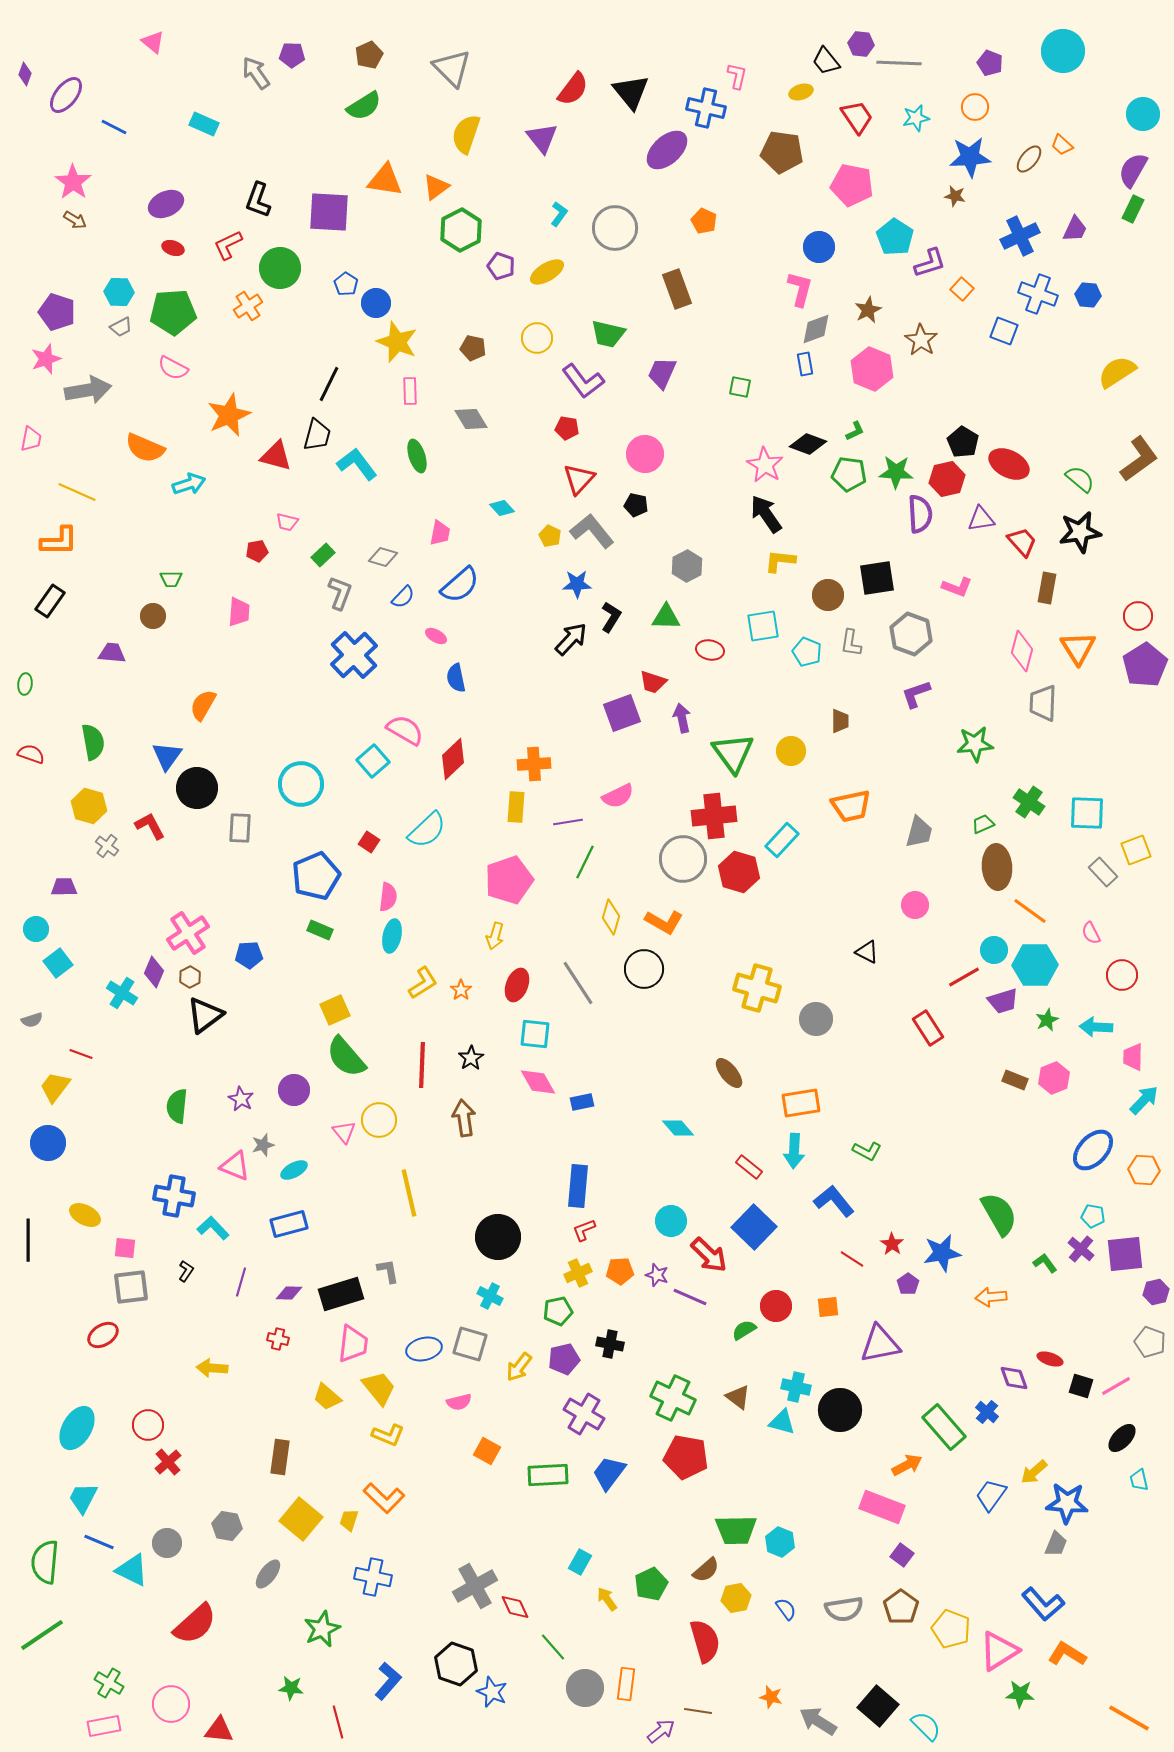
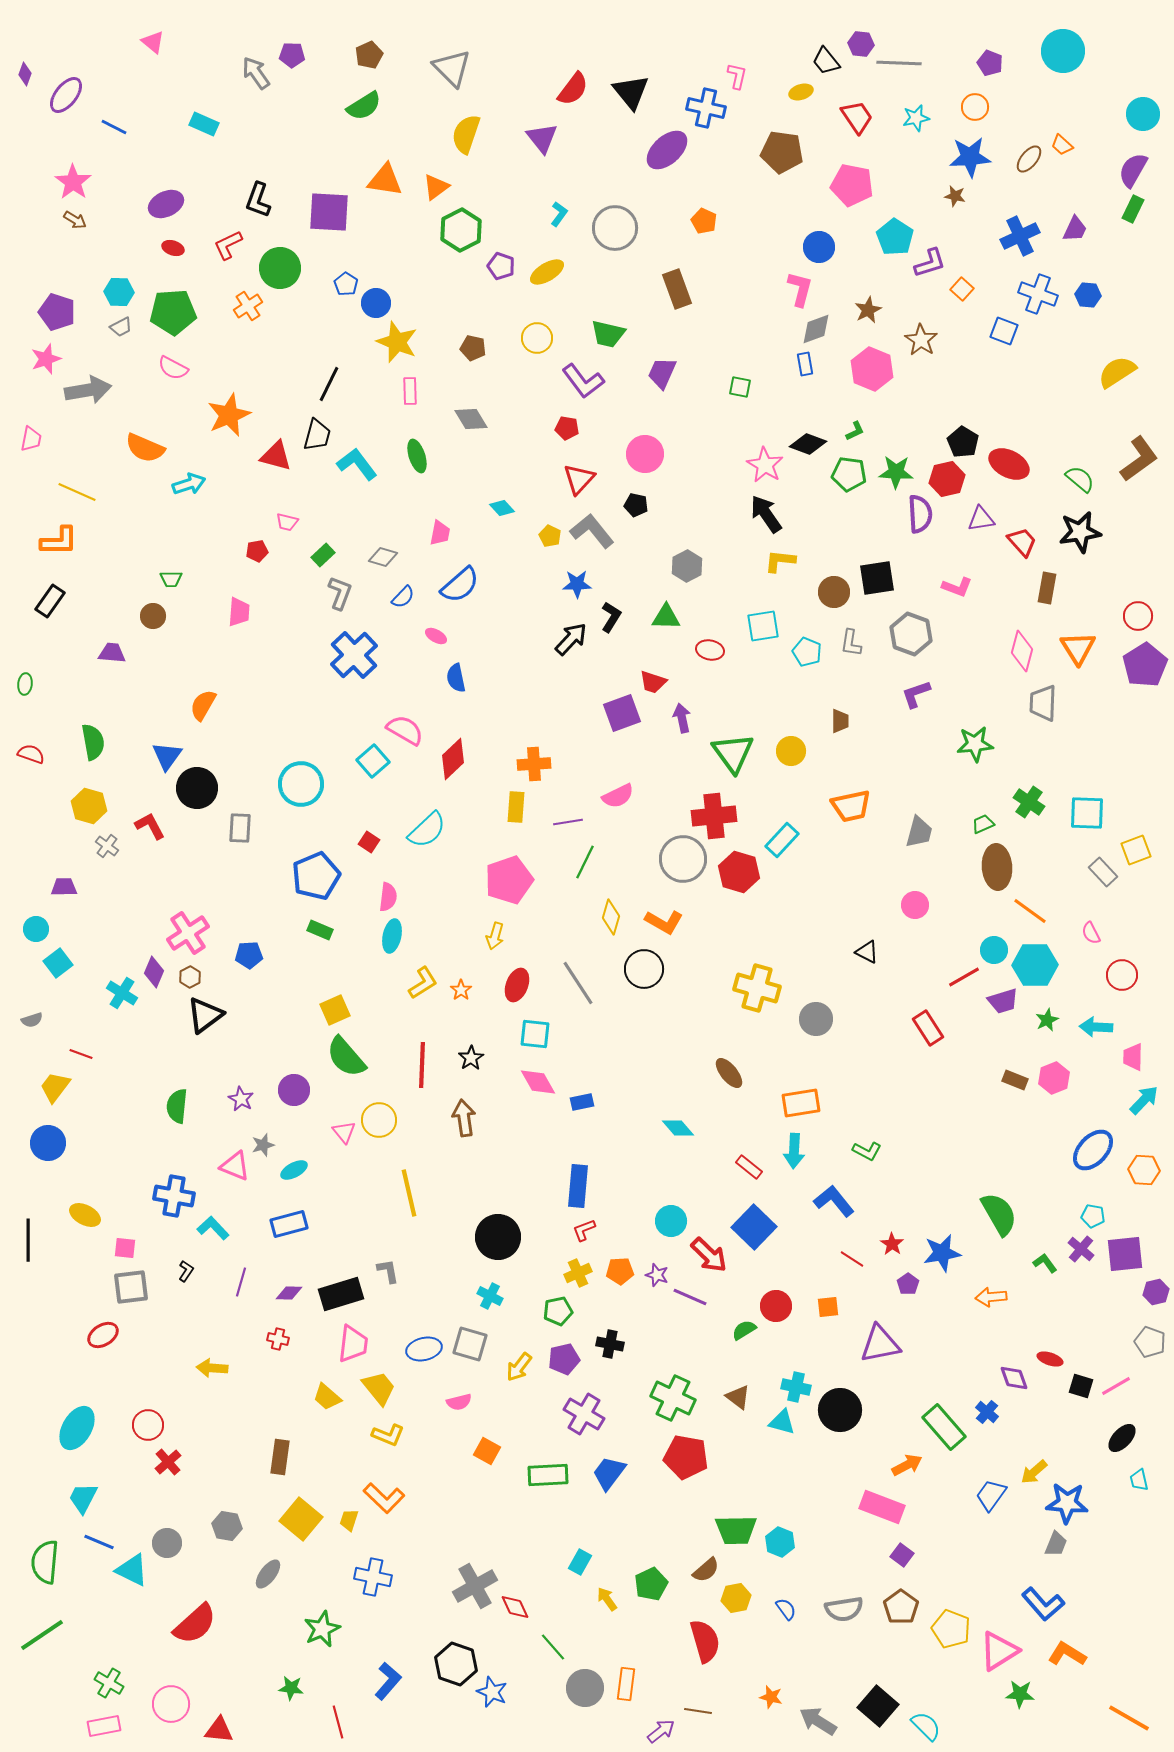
brown circle at (828, 595): moved 6 px right, 3 px up
